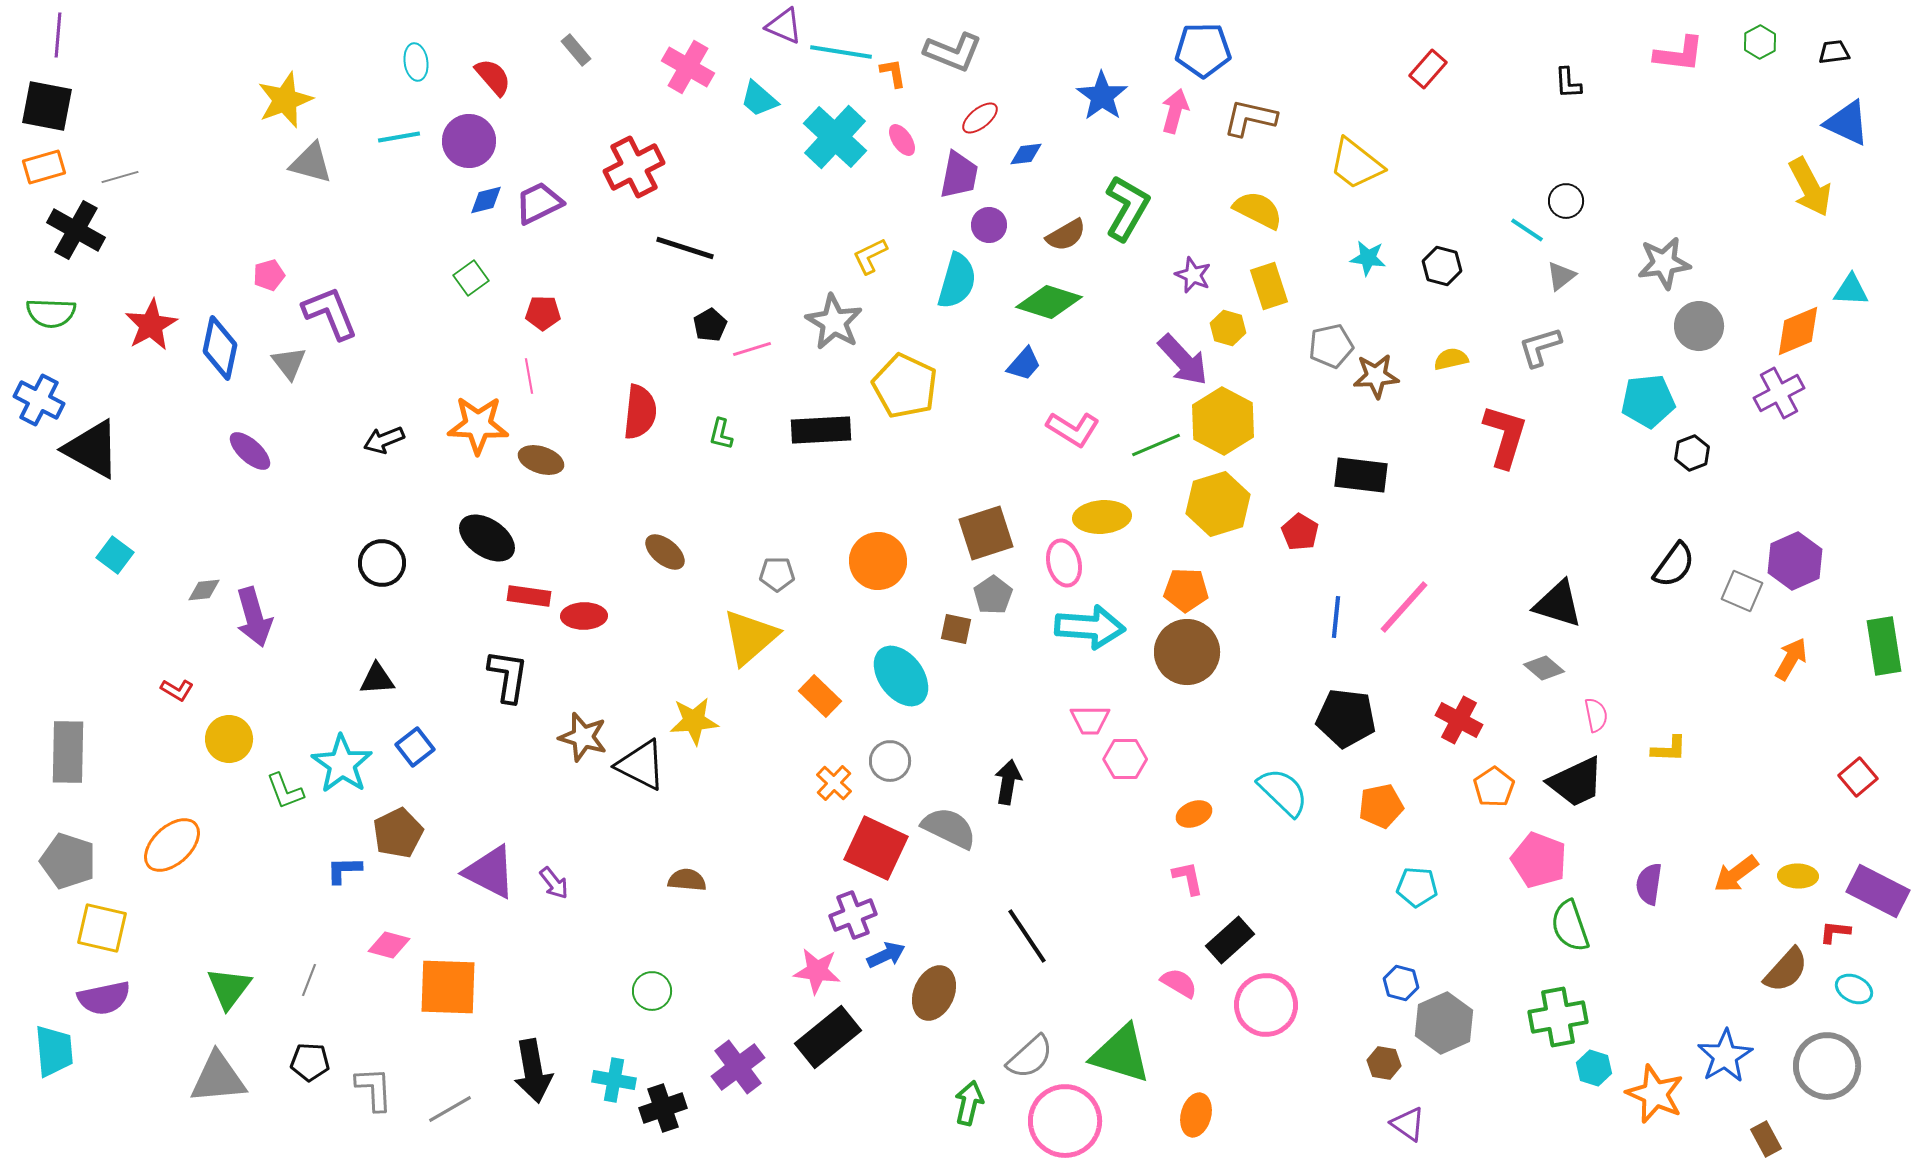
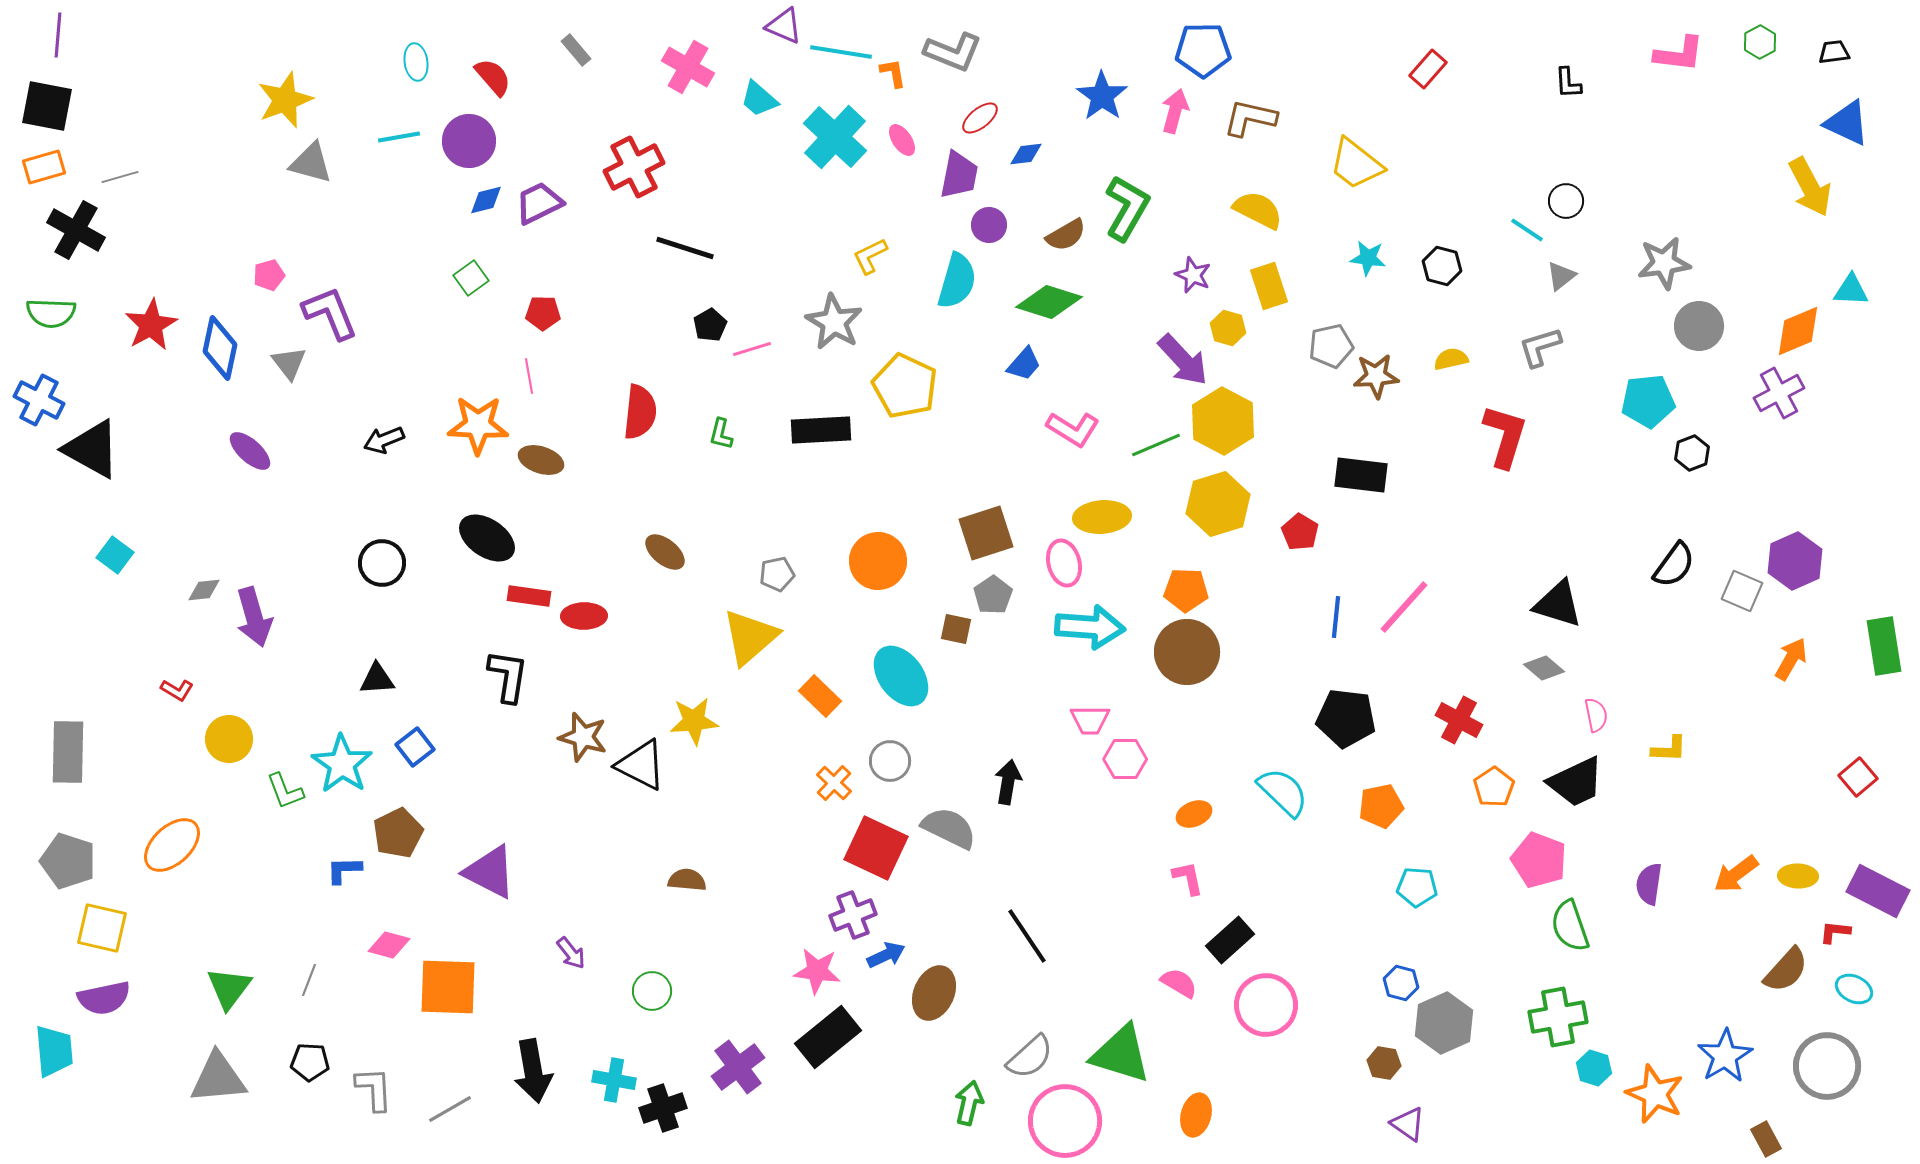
gray pentagon at (777, 574): rotated 12 degrees counterclockwise
purple arrow at (554, 883): moved 17 px right, 70 px down
